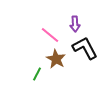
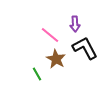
green line: rotated 56 degrees counterclockwise
